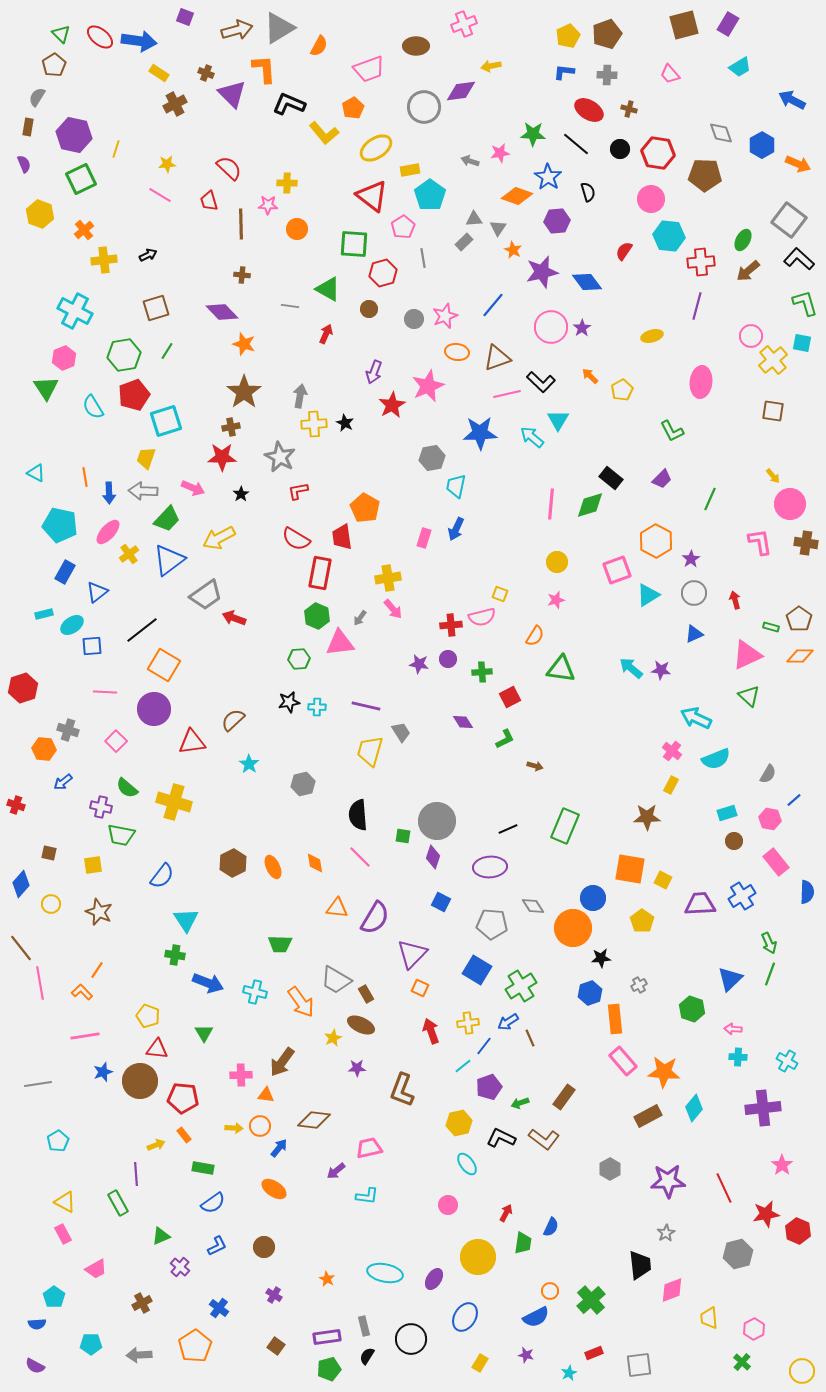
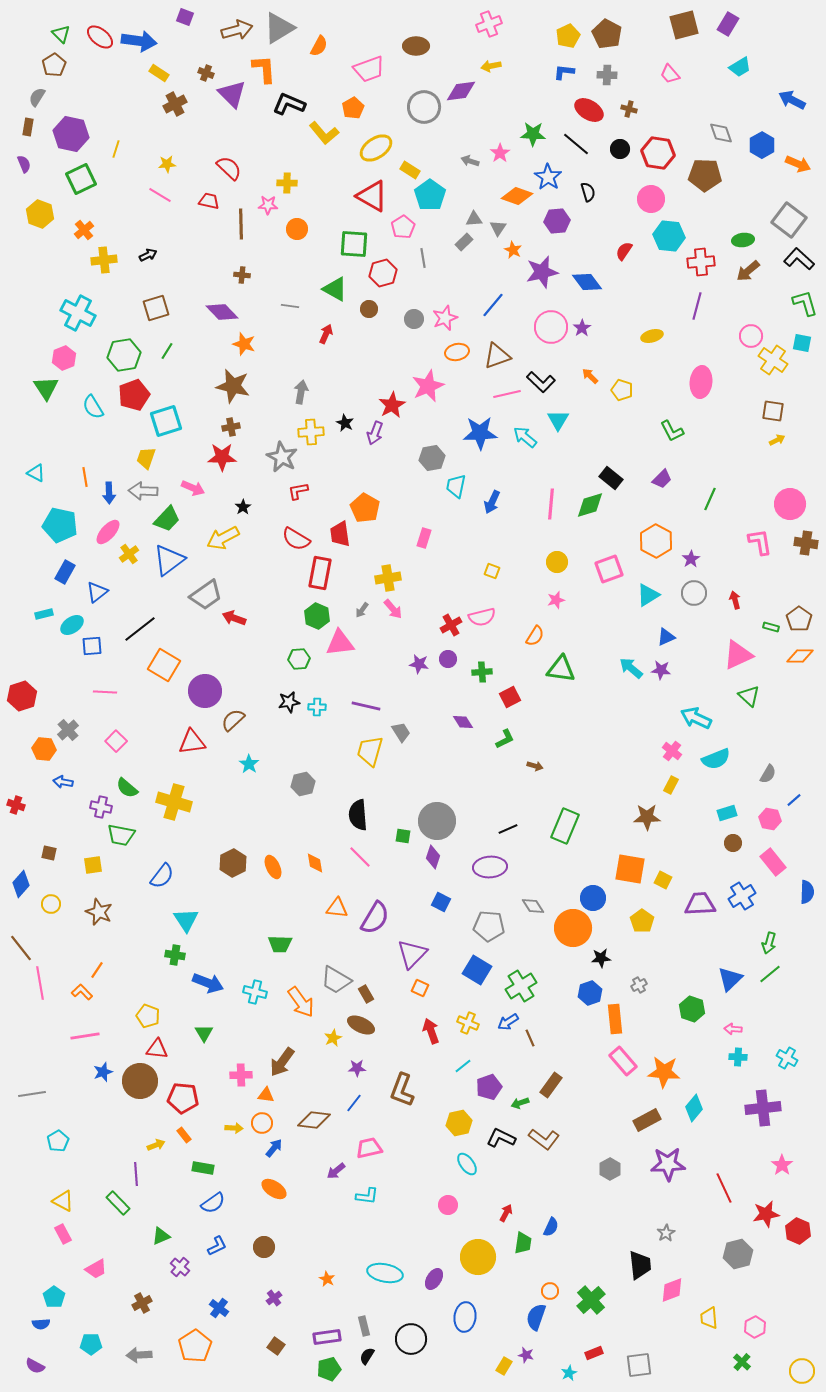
pink cross at (464, 24): moved 25 px right
brown pentagon at (607, 34): rotated 24 degrees counterclockwise
purple hexagon at (74, 135): moved 3 px left, 1 px up
pink star at (500, 153): rotated 24 degrees counterclockwise
yellow rectangle at (410, 170): rotated 42 degrees clockwise
red triangle at (372, 196): rotated 8 degrees counterclockwise
red trapezoid at (209, 201): rotated 120 degrees clockwise
green ellipse at (743, 240): rotated 55 degrees clockwise
green triangle at (328, 289): moved 7 px right
cyan cross at (75, 311): moved 3 px right, 2 px down
pink star at (445, 316): moved 2 px down
orange ellipse at (457, 352): rotated 20 degrees counterclockwise
brown triangle at (497, 358): moved 2 px up
yellow cross at (773, 360): rotated 16 degrees counterclockwise
purple arrow at (374, 372): moved 1 px right, 61 px down
yellow pentagon at (622, 390): rotated 25 degrees counterclockwise
brown star at (244, 392): moved 11 px left, 6 px up; rotated 24 degrees counterclockwise
gray arrow at (300, 396): moved 1 px right, 4 px up
yellow cross at (314, 424): moved 3 px left, 8 px down
cyan arrow at (532, 437): moved 7 px left
gray star at (280, 457): moved 2 px right
yellow arrow at (773, 476): moved 4 px right, 36 px up; rotated 77 degrees counterclockwise
black star at (241, 494): moved 2 px right, 13 px down
blue arrow at (456, 529): moved 36 px right, 27 px up
red trapezoid at (342, 537): moved 2 px left, 3 px up
yellow arrow at (219, 538): moved 4 px right
pink square at (617, 570): moved 8 px left, 1 px up
yellow square at (500, 594): moved 8 px left, 23 px up
gray arrow at (360, 618): moved 2 px right, 8 px up
red cross at (451, 625): rotated 25 degrees counterclockwise
black line at (142, 630): moved 2 px left, 1 px up
blue triangle at (694, 634): moved 28 px left, 3 px down
pink triangle at (747, 655): moved 9 px left
red hexagon at (23, 688): moved 1 px left, 8 px down
purple circle at (154, 709): moved 51 px right, 18 px up
gray cross at (68, 730): rotated 30 degrees clockwise
blue arrow at (63, 782): rotated 48 degrees clockwise
brown circle at (734, 841): moved 1 px left, 2 px down
pink rectangle at (776, 862): moved 3 px left
gray pentagon at (492, 924): moved 3 px left, 2 px down
green arrow at (769, 943): rotated 40 degrees clockwise
green line at (770, 974): rotated 30 degrees clockwise
yellow cross at (468, 1023): rotated 30 degrees clockwise
blue line at (484, 1046): moved 130 px left, 57 px down
cyan cross at (787, 1061): moved 3 px up
gray line at (38, 1084): moved 6 px left, 10 px down
brown rectangle at (564, 1097): moved 13 px left, 12 px up
brown rectangle at (648, 1116): moved 1 px left, 4 px down
orange circle at (260, 1126): moved 2 px right, 3 px up
blue arrow at (279, 1148): moved 5 px left
purple star at (668, 1181): moved 17 px up
yellow triangle at (65, 1202): moved 2 px left, 1 px up
green rectangle at (118, 1203): rotated 15 degrees counterclockwise
purple cross at (274, 1295): moved 3 px down; rotated 21 degrees clockwise
blue ellipse at (465, 1317): rotated 24 degrees counterclockwise
blue semicircle at (536, 1317): rotated 136 degrees clockwise
blue semicircle at (37, 1324): moved 4 px right
pink hexagon at (754, 1329): moved 1 px right, 2 px up
yellow rectangle at (480, 1363): moved 24 px right, 3 px down
